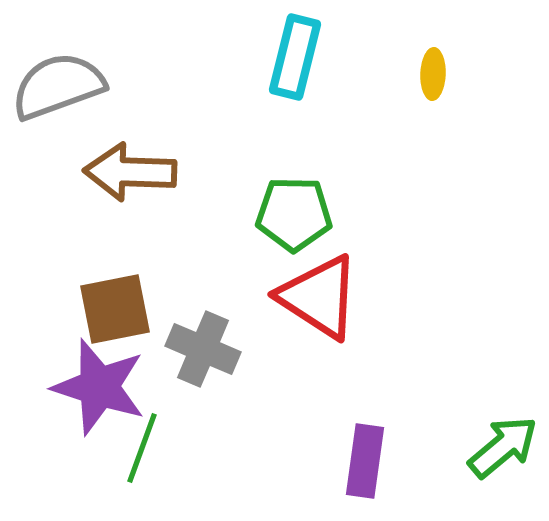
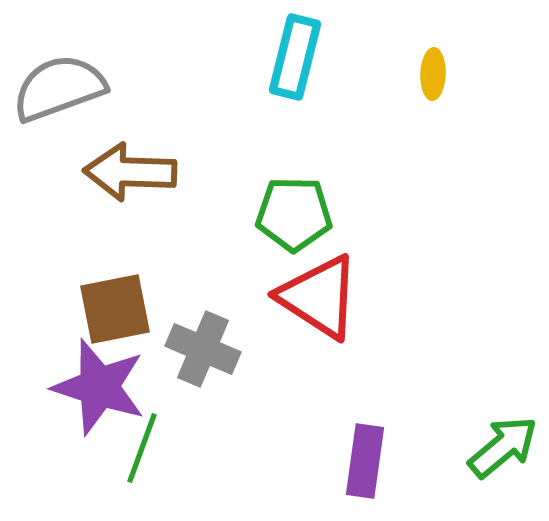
gray semicircle: moved 1 px right, 2 px down
